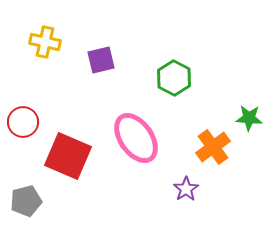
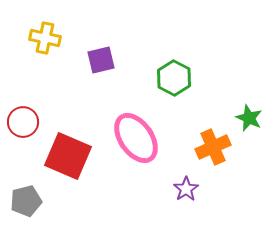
yellow cross: moved 4 px up
green star: rotated 20 degrees clockwise
orange cross: rotated 12 degrees clockwise
